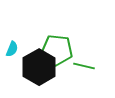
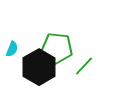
green pentagon: moved 2 px up
green line: rotated 60 degrees counterclockwise
